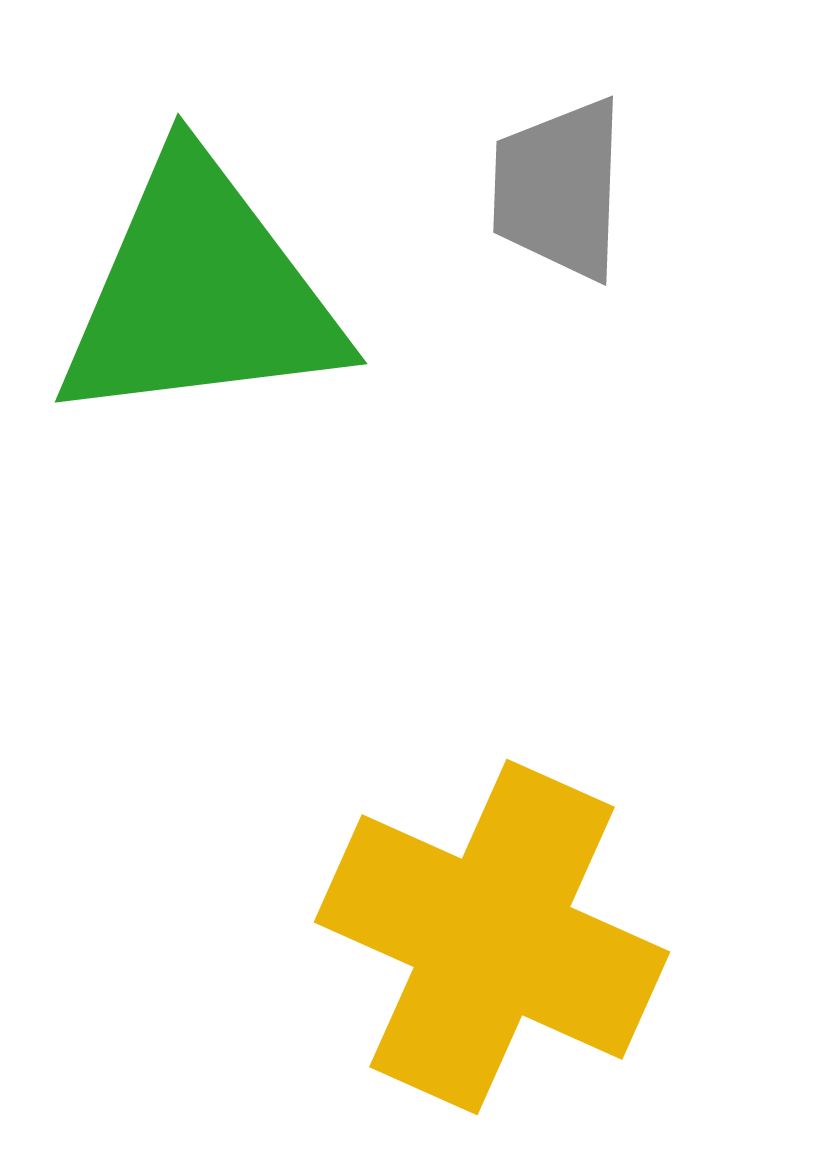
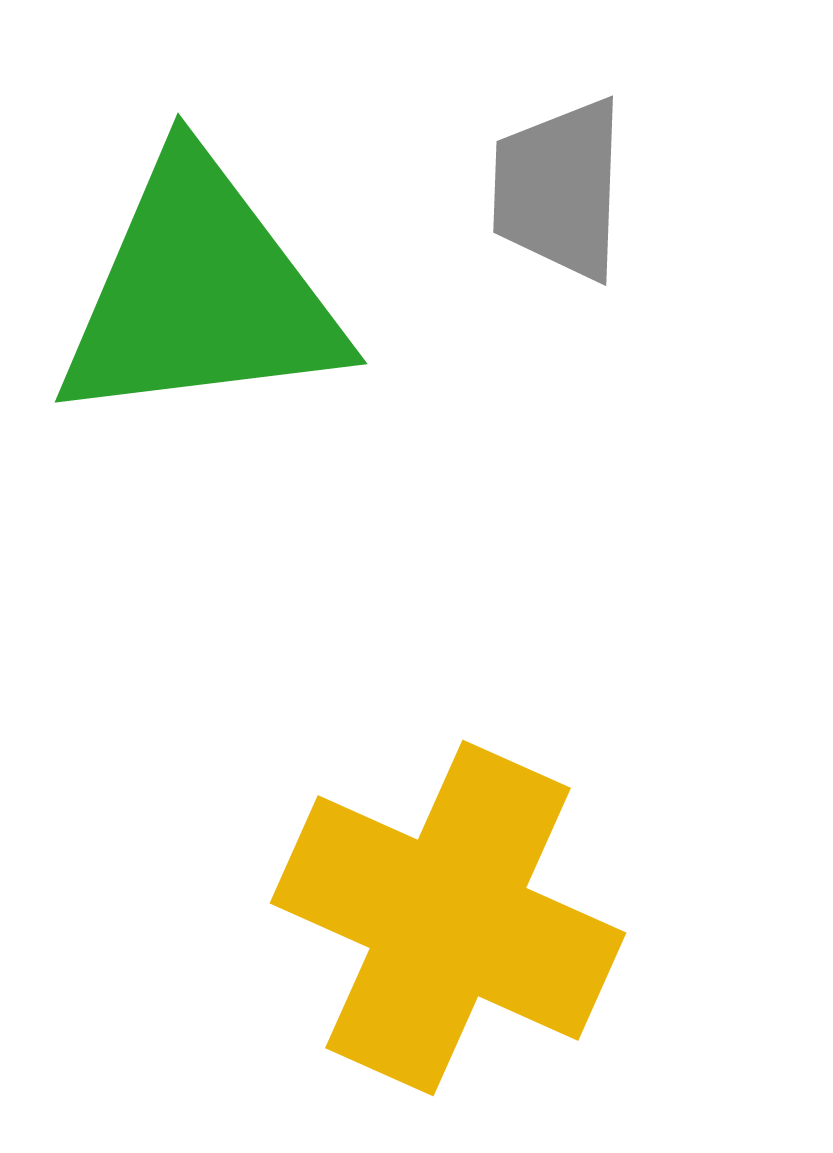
yellow cross: moved 44 px left, 19 px up
